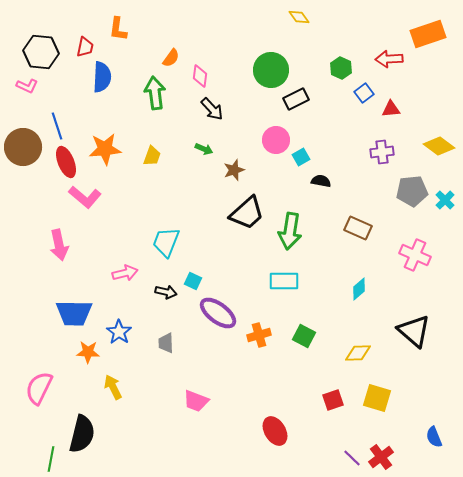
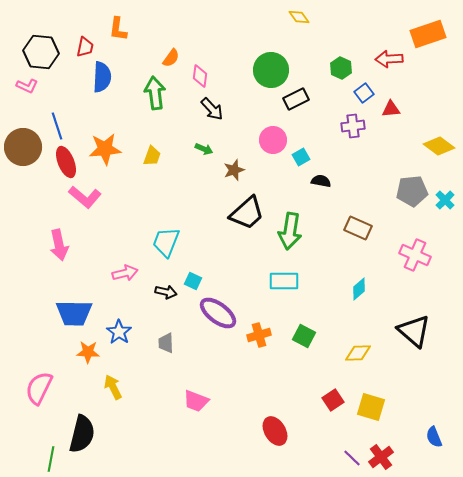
pink circle at (276, 140): moved 3 px left
purple cross at (382, 152): moved 29 px left, 26 px up
yellow square at (377, 398): moved 6 px left, 9 px down
red square at (333, 400): rotated 15 degrees counterclockwise
